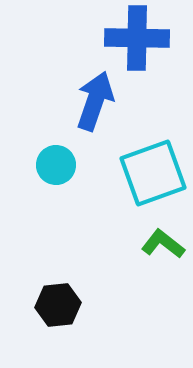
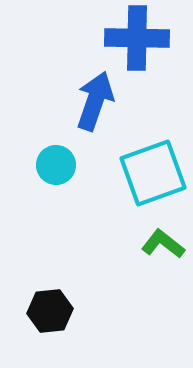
black hexagon: moved 8 px left, 6 px down
